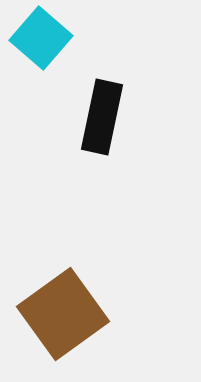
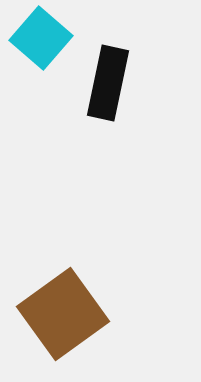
black rectangle: moved 6 px right, 34 px up
